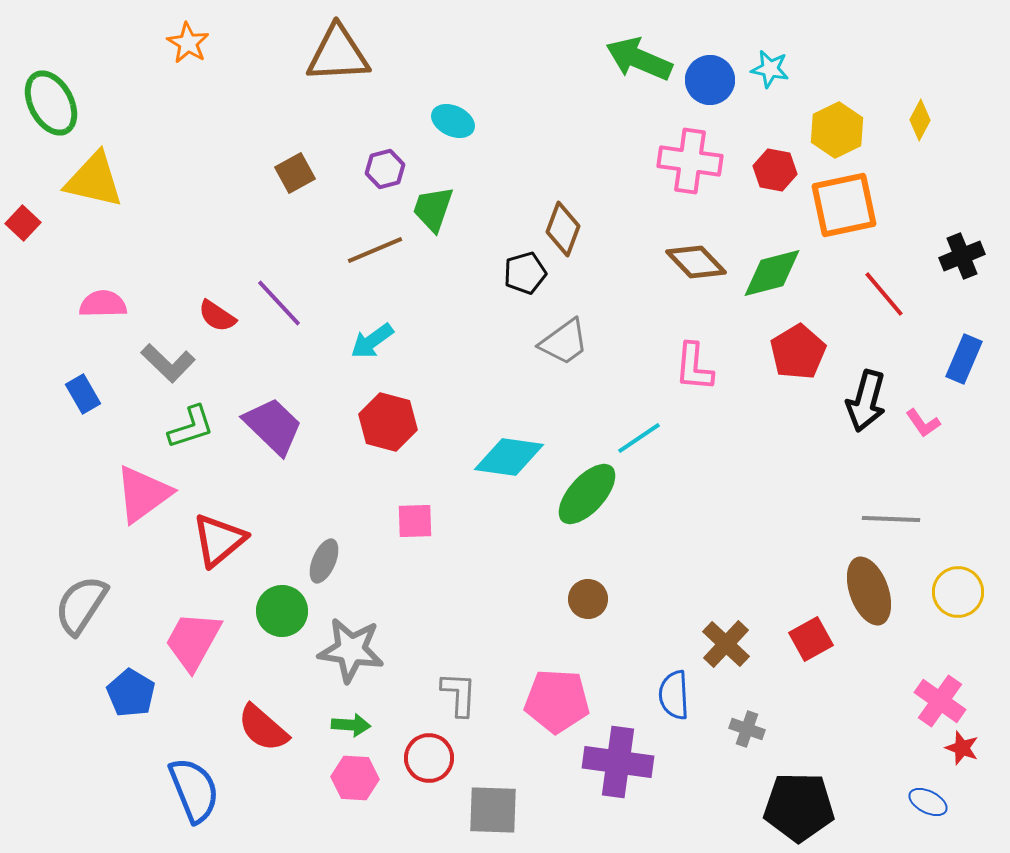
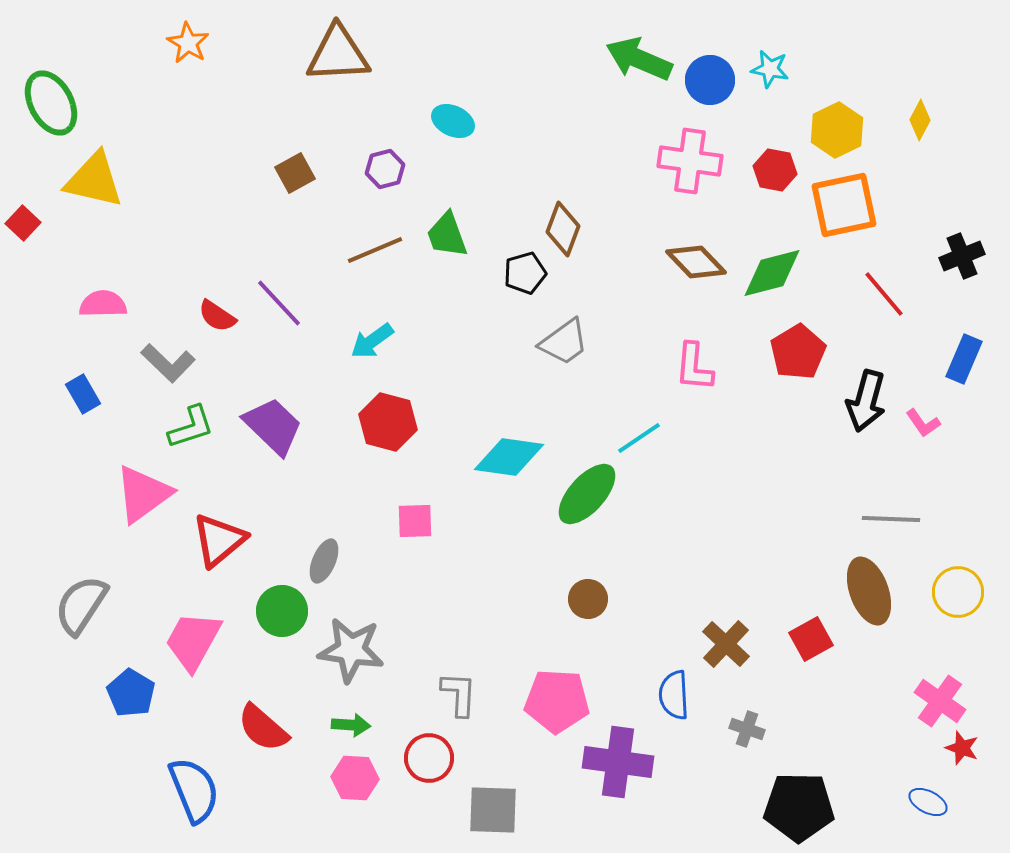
green trapezoid at (433, 209): moved 14 px right, 26 px down; rotated 39 degrees counterclockwise
